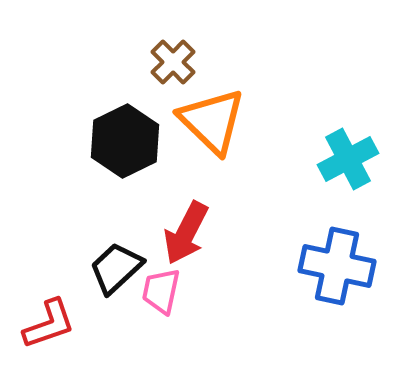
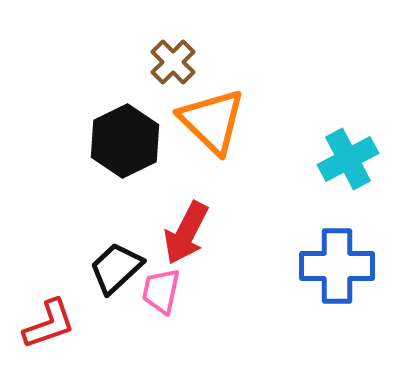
blue cross: rotated 12 degrees counterclockwise
